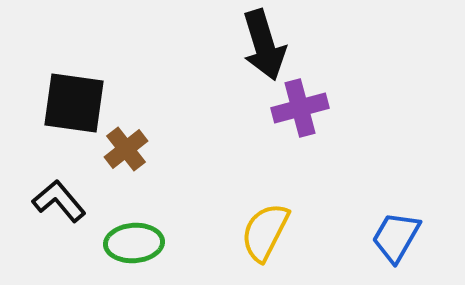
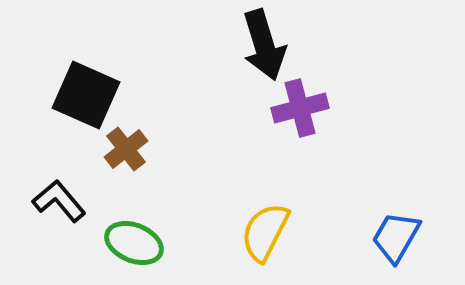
black square: moved 12 px right, 8 px up; rotated 16 degrees clockwise
green ellipse: rotated 26 degrees clockwise
